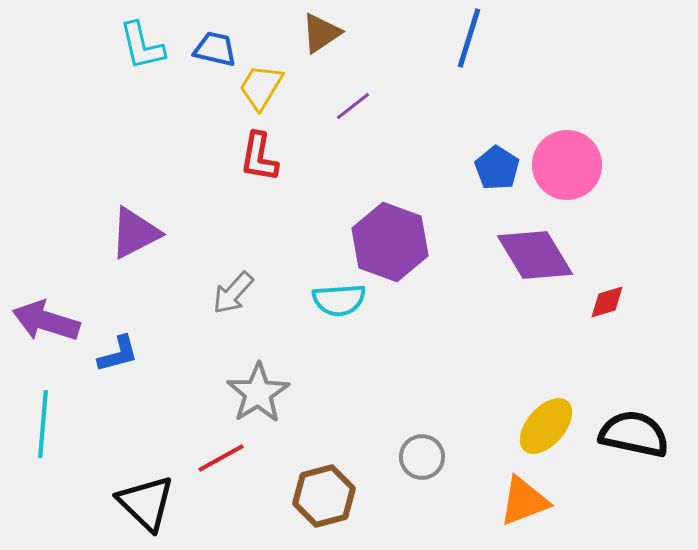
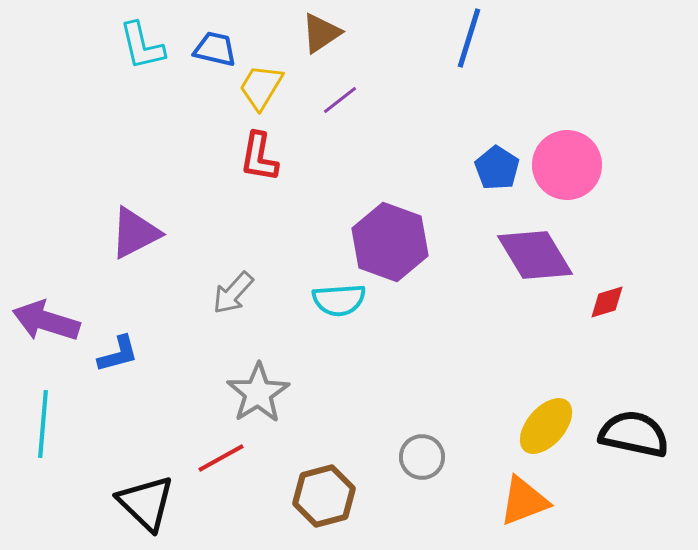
purple line: moved 13 px left, 6 px up
